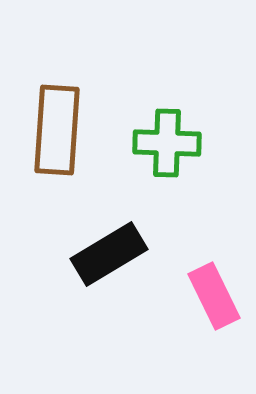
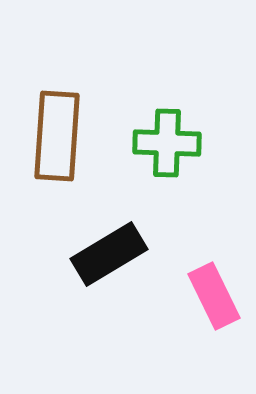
brown rectangle: moved 6 px down
